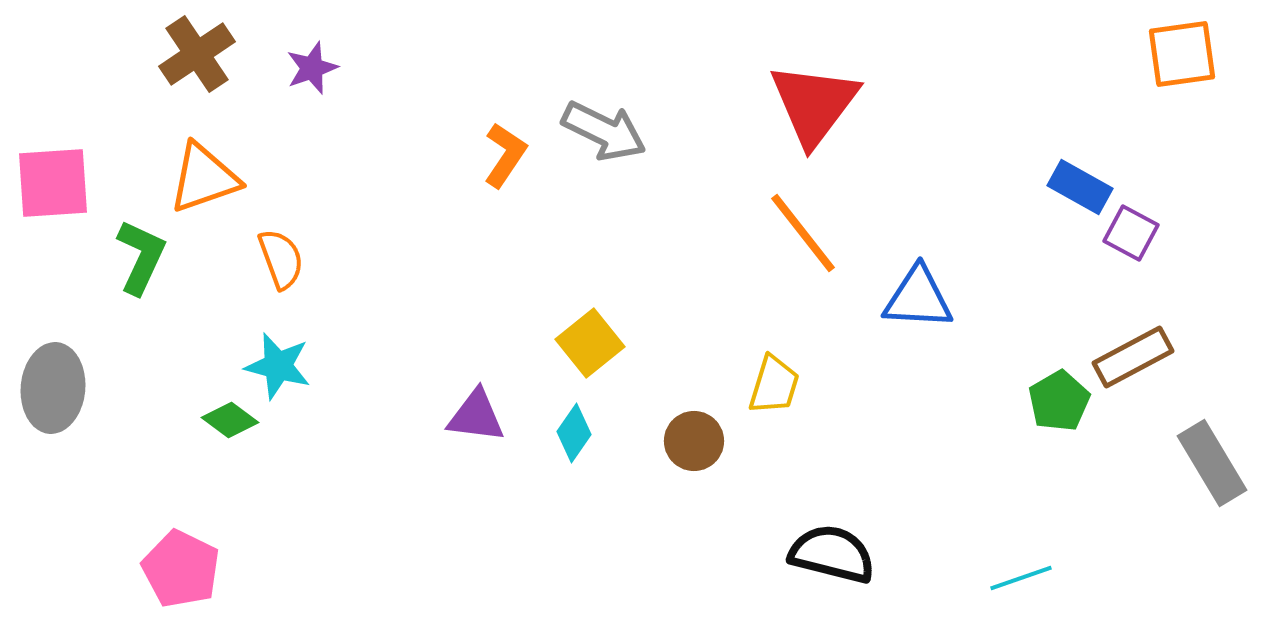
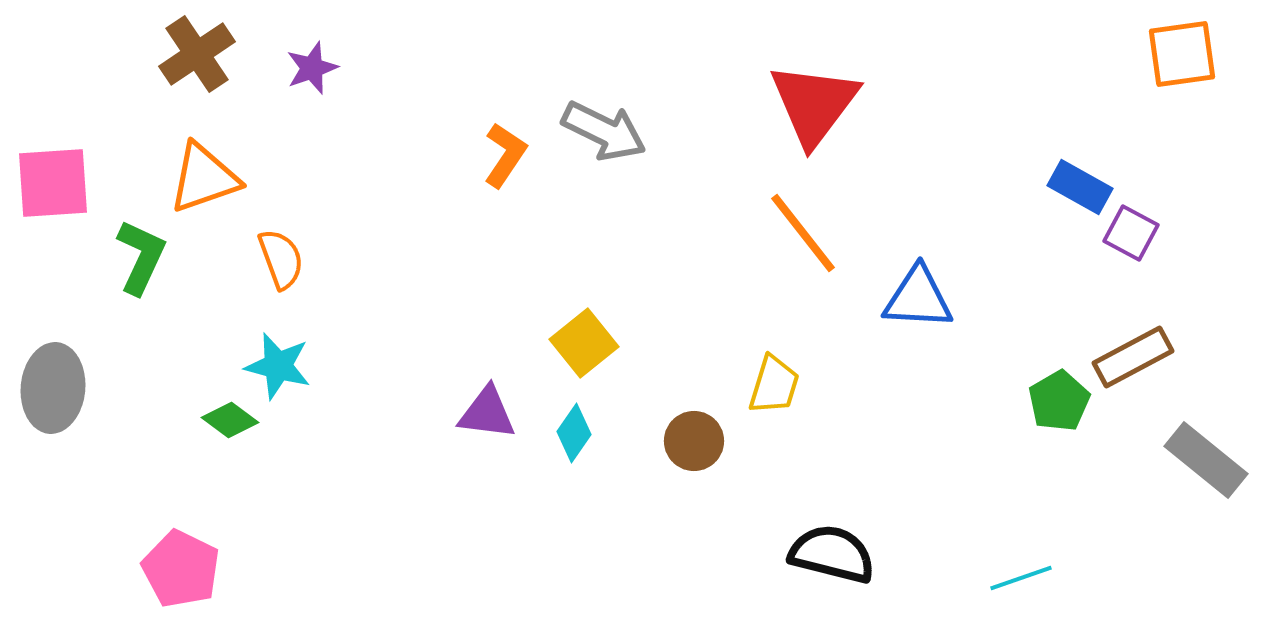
yellow square: moved 6 px left
purple triangle: moved 11 px right, 3 px up
gray rectangle: moved 6 px left, 3 px up; rotated 20 degrees counterclockwise
